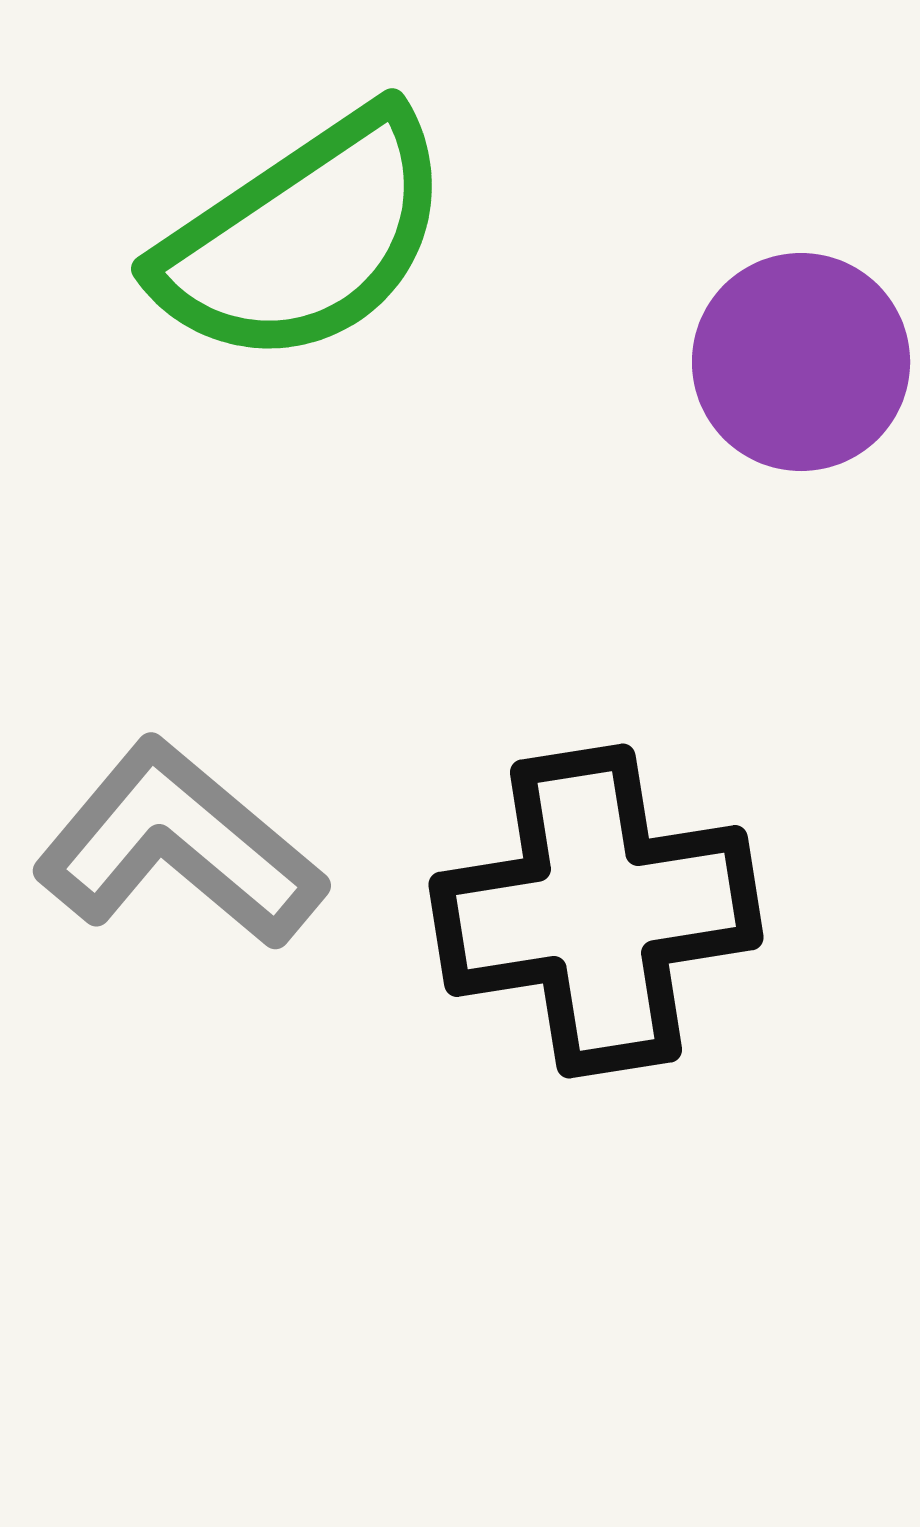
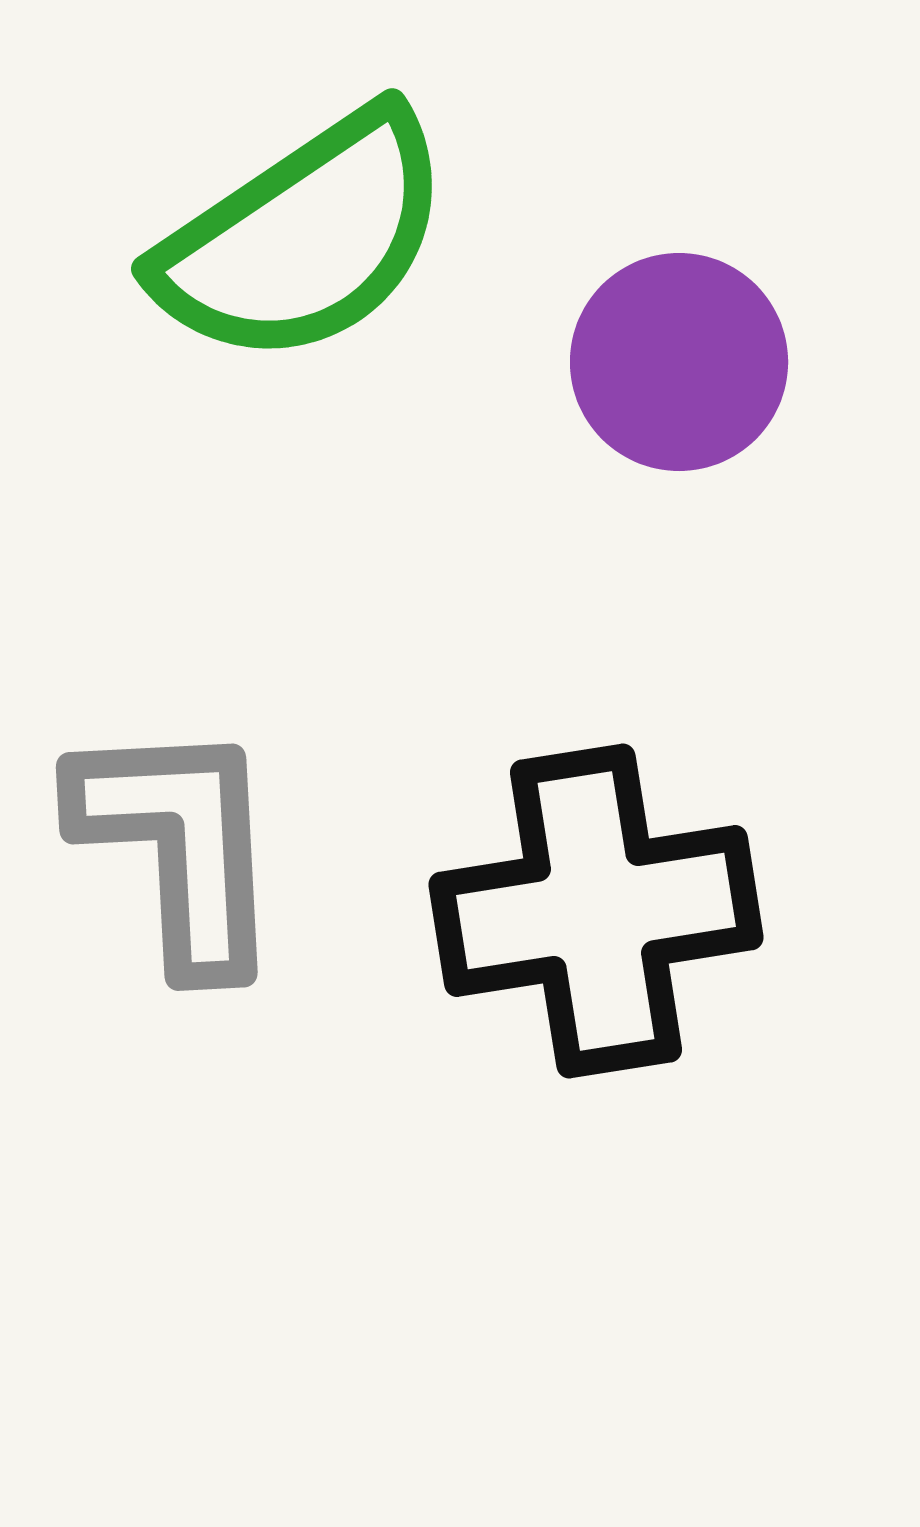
purple circle: moved 122 px left
gray L-shape: rotated 47 degrees clockwise
